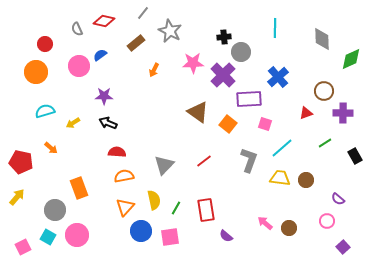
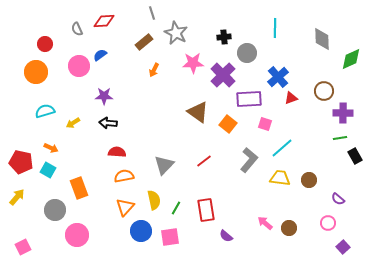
gray line at (143, 13): moved 9 px right; rotated 56 degrees counterclockwise
red diamond at (104, 21): rotated 15 degrees counterclockwise
gray star at (170, 31): moved 6 px right, 2 px down
brown rectangle at (136, 43): moved 8 px right, 1 px up
gray circle at (241, 52): moved 6 px right, 1 px down
red triangle at (306, 113): moved 15 px left, 15 px up
black arrow at (108, 123): rotated 18 degrees counterclockwise
green line at (325, 143): moved 15 px right, 5 px up; rotated 24 degrees clockwise
orange arrow at (51, 148): rotated 16 degrees counterclockwise
gray L-shape at (249, 160): rotated 20 degrees clockwise
brown circle at (306, 180): moved 3 px right
pink circle at (327, 221): moved 1 px right, 2 px down
cyan square at (48, 237): moved 67 px up
